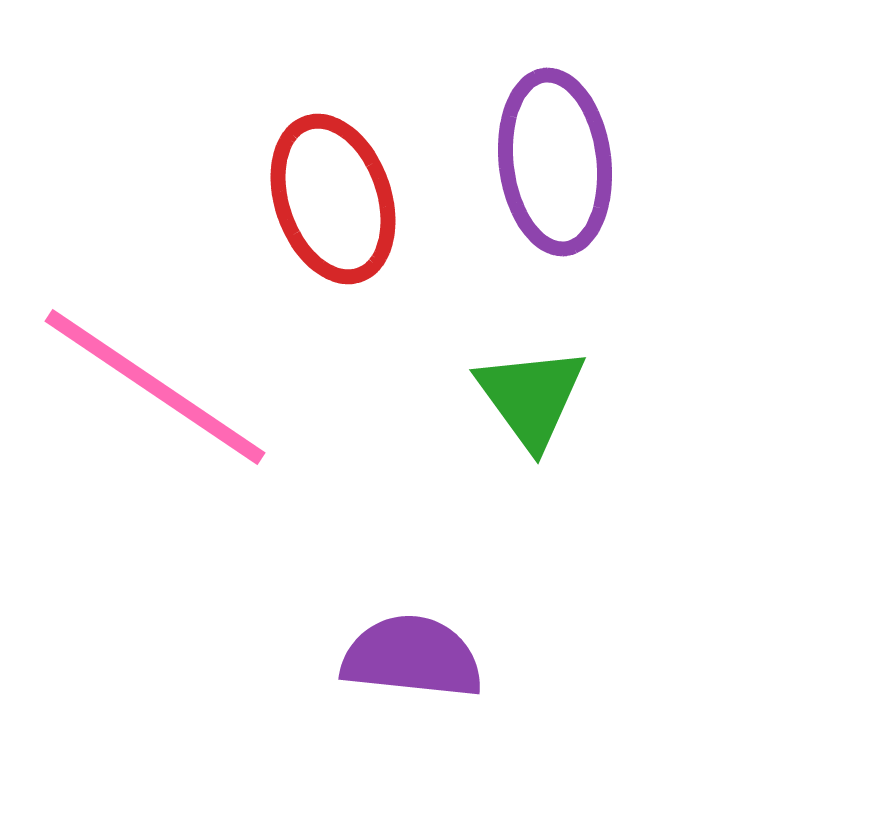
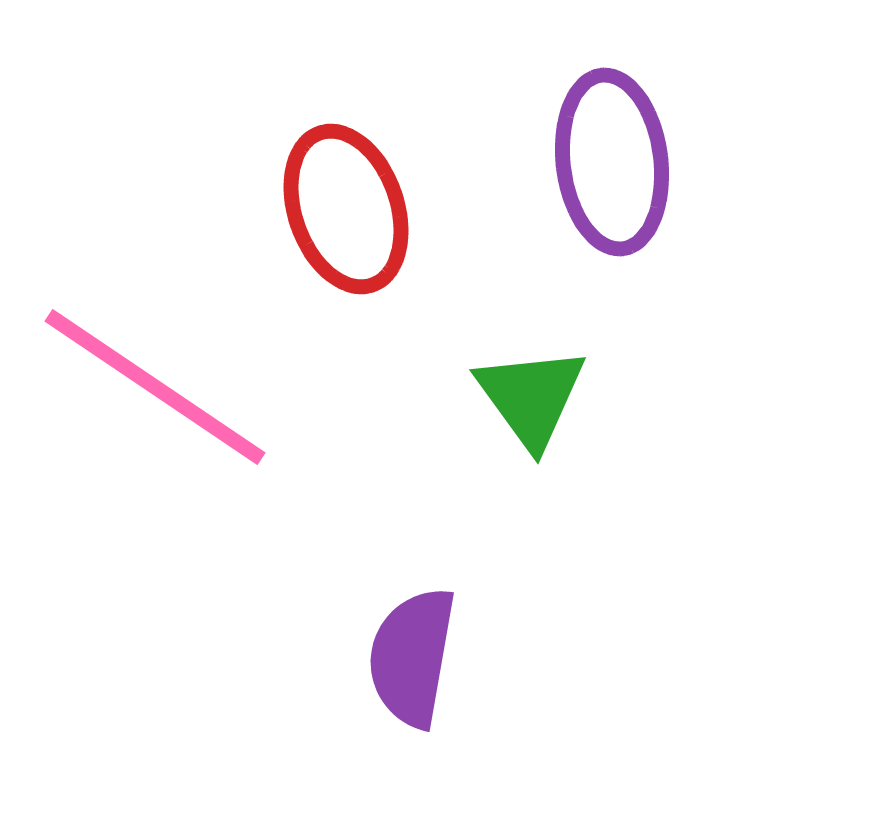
purple ellipse: moved 57 px right
red ellipse: moved 13 px right, 10 px down
purple semicircle: rotated 86 degrees counterclockwise
